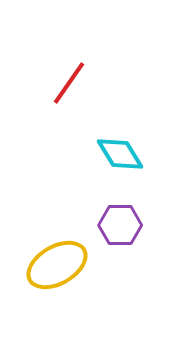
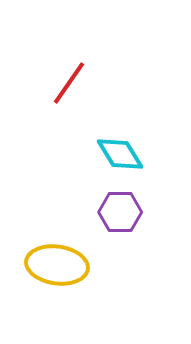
purple hexagon: moved 13 px up
yellow ellipse: rotated 38 degrees clockwise
